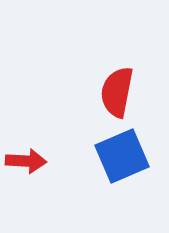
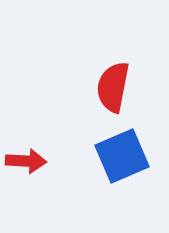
red semicircle: moved 4 px left, 5 px up
